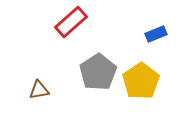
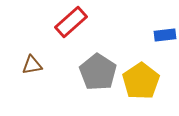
blue rectangle: moved 9 px right, 1 px down; rotated 15 degrees clockwise
gray pentagon: rotated 6 degrees counterclockwise
brown triangle: moved 7 px left, 25 px up
